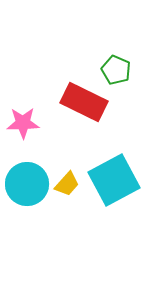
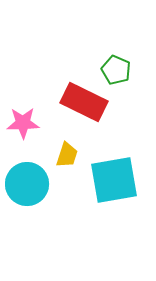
cyan square: rotated 18 degrees clockwise
yellow trapezoid: moved 29 px up; rotated 24 degrees counterclockwise
